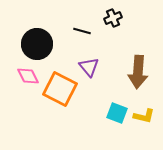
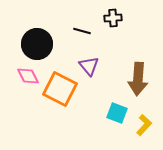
black cross: rotated 18 degrees clockwise
purple triangle: moved 1 px up
brown arrow: moved 7 px down
yellow L-shape: moved 9 px down; rotated 60 degrees counterclockwise
